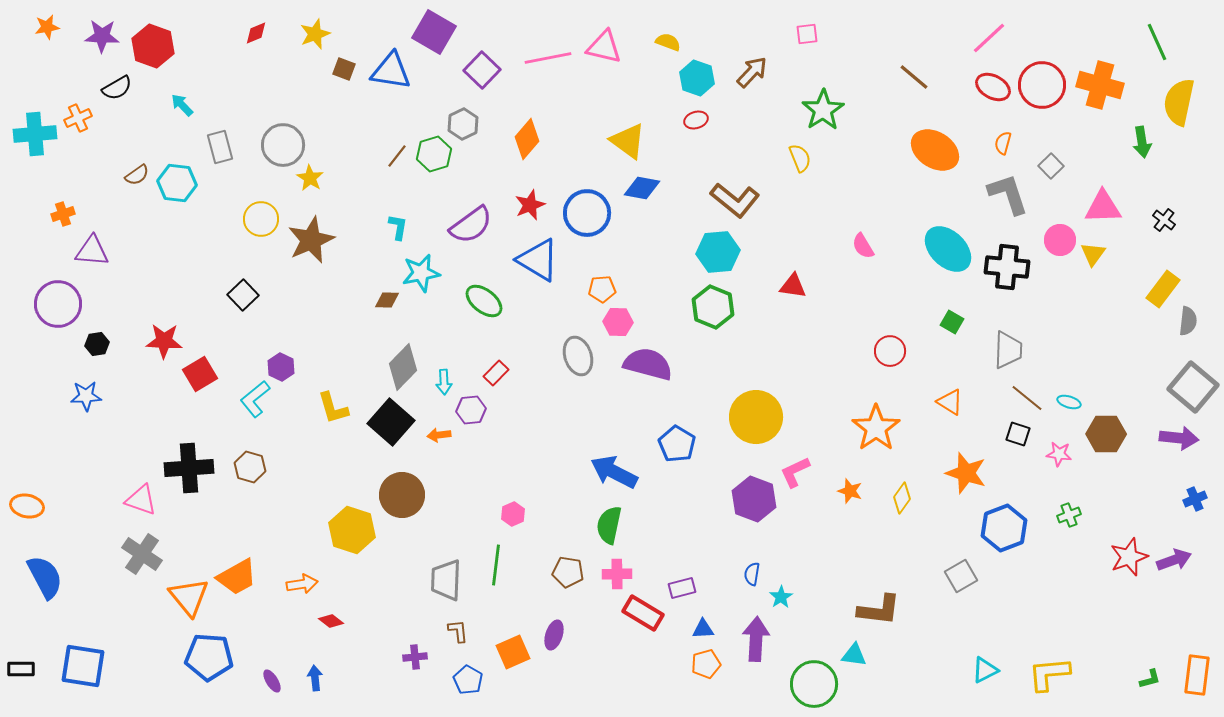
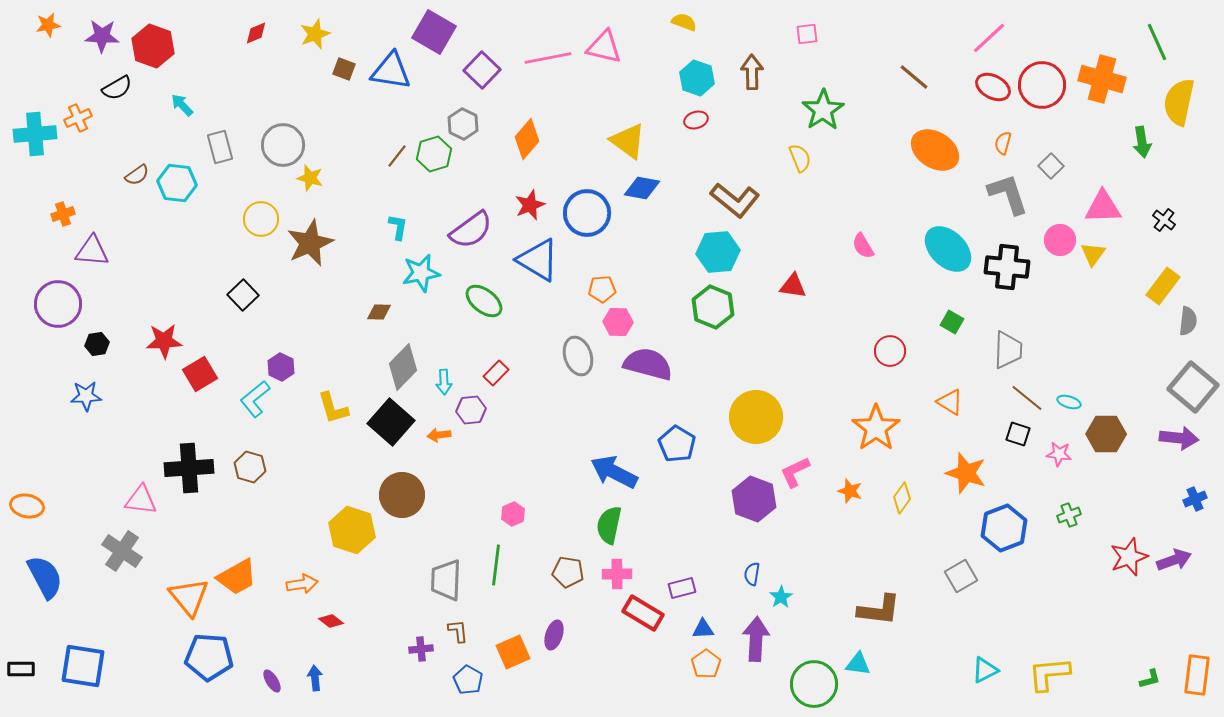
orange star at (47, 27): moved 1 px right, 2 px up
yellow semicircle at (668, 42): moved 16 px right, 20 px up
brown arrow at (752, 72): rotated 44 degrees counterclockwise
orange cross at (1100, 85): moved 2 px right, 6 px up
gray hexagon at (463, 124): rotated 8 degrees counterclockwise
yellow star at (310, 178): rotated 16 degrees counterclockwise
purple semicircle at (471, 225): moved 5 px down
brown star at (311, 240): moved 1 px left, 3 px down
yellow rectangle at (1163, 289): moved 3 px up
brown diamond at (387, 300): moved 8 px left, 12 px down
red star at (164, 341): rotated 6 degrees counterclockwise
pink triangle at (141, 500): rotated 12 degrees counterclockwise
gray cross at (142, 554): moved 20 px left, 3 px up
cyan triangle at (854, 655): moved 4 px right, 9 px down
purple cross at (415, 657): moved 6 px right, 8 px up
orange pentagon at (706, 664): rotated 20 degrees counterclockwise
